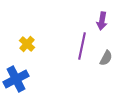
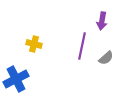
yellow cross: moved 7 px right; rotated 28 degrees counterclockwise
gray semicircle: rotated 21 degrees clockwise
